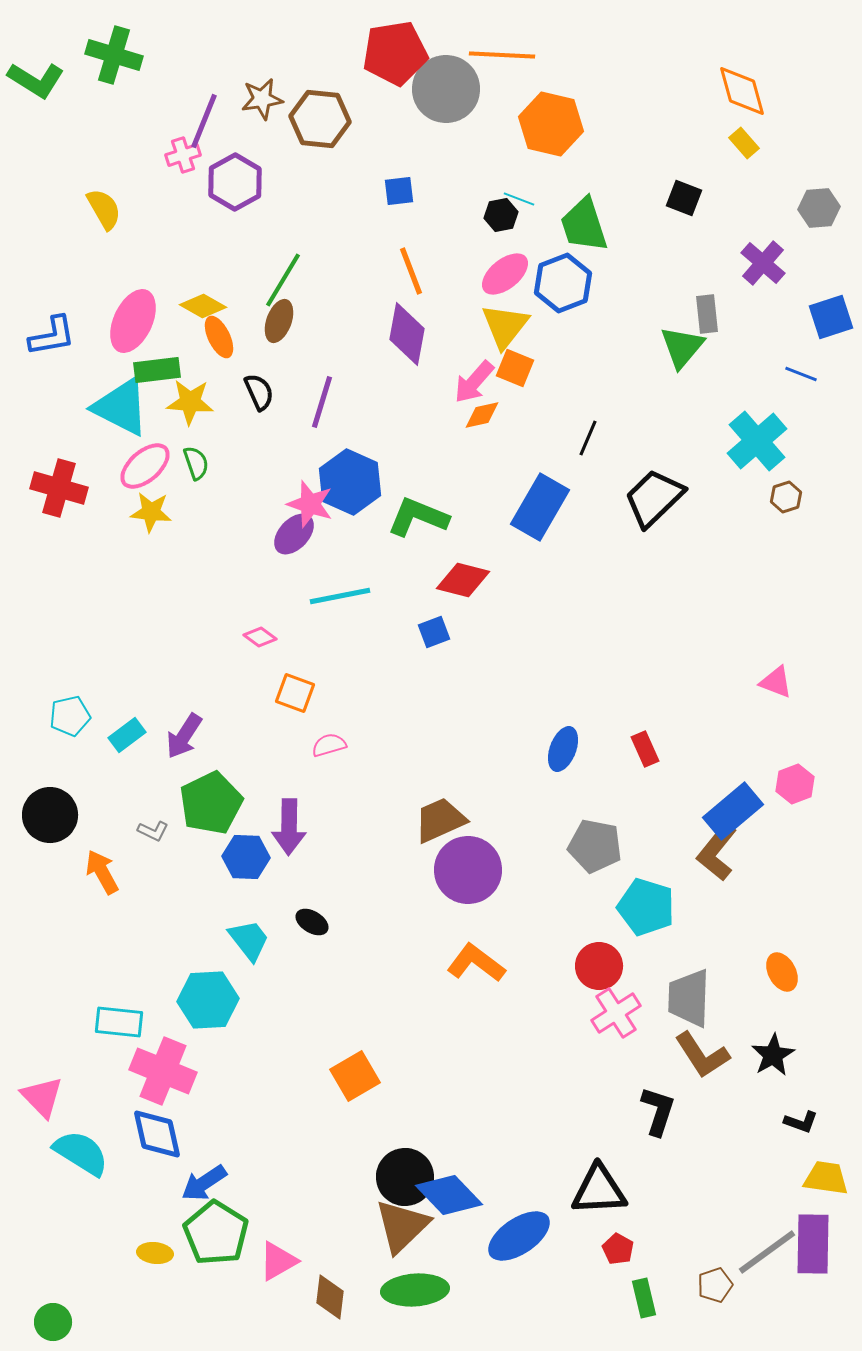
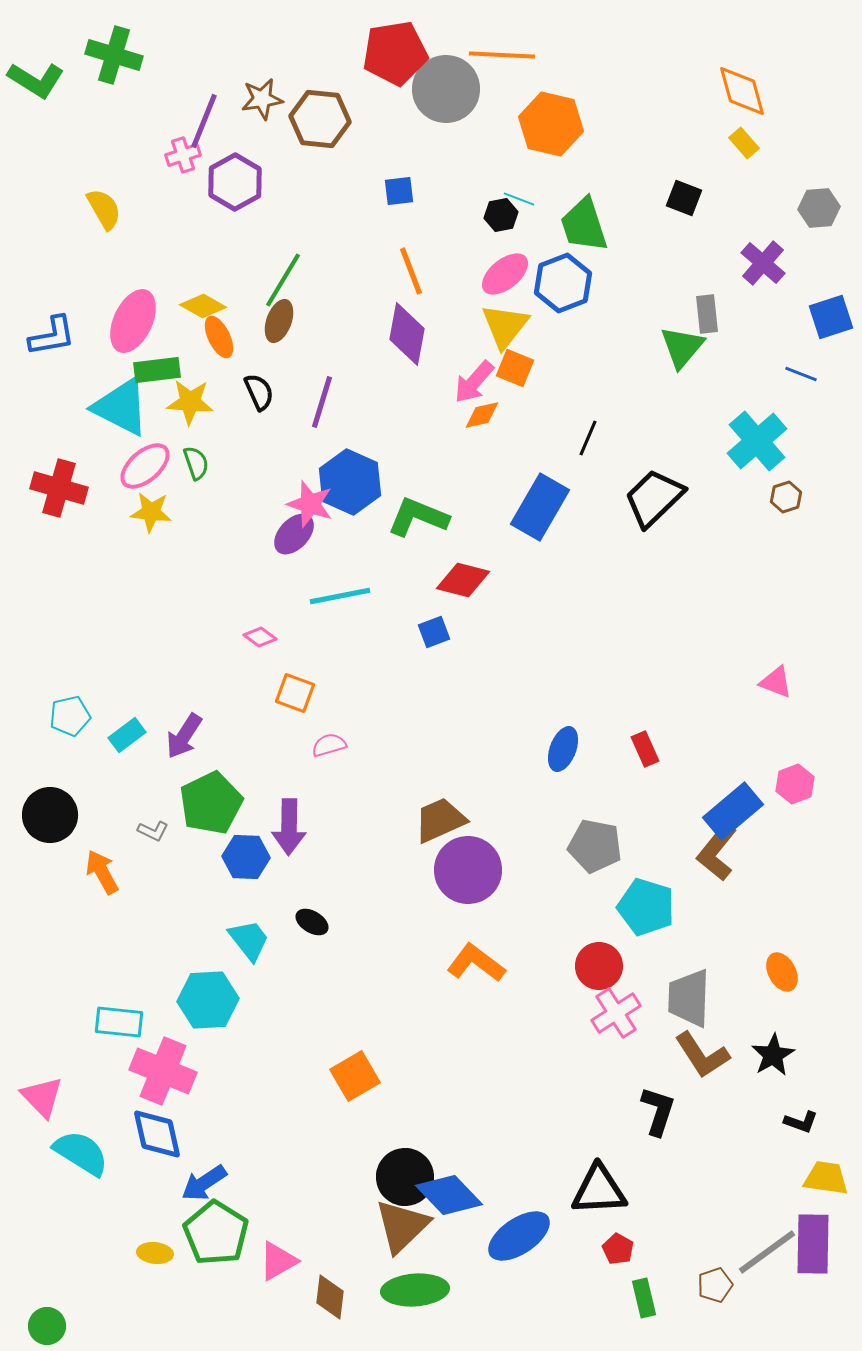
green circle at (53, 1322): moved 6 px left, 4 px down
